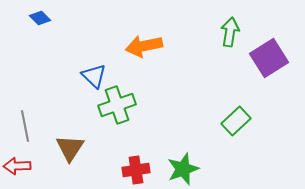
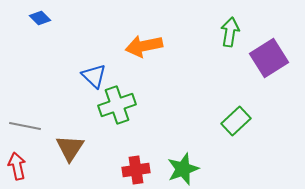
gray line: rotated 68 degrees counterclockwise
red arrow: rotated 80 degrees clockwise
